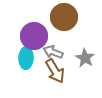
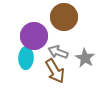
gray arrow: moved 5 px right
